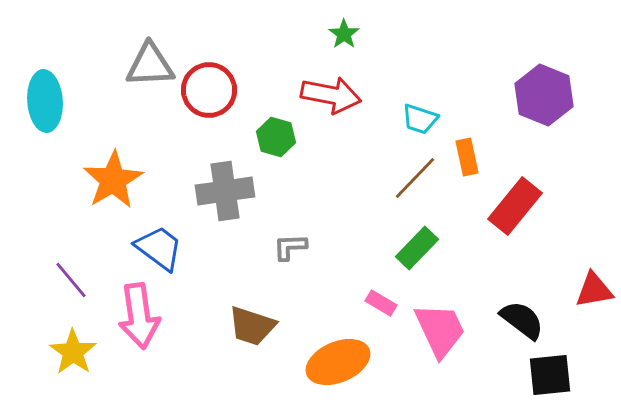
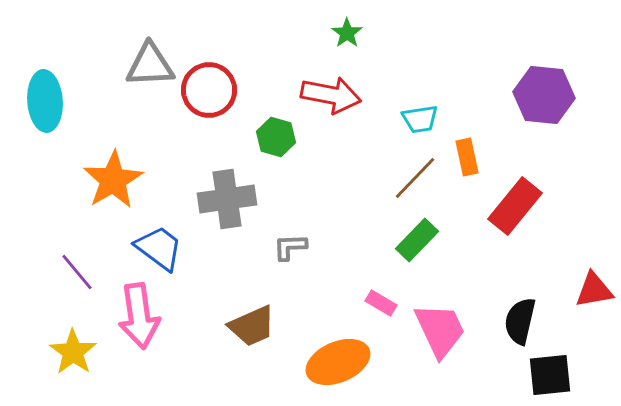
green star: moved 3 px right, 1 px up
purple hexagon: rotated 16 degrees counterclockwise
cyan trapezoid: rotated 27 degrees counterclockwise
gray cross: moved 2 px right, 8 px down
green rectangle: moved 8 px up
purple line: moved 6 px right, 8 px up
black semicircle: moved 2 px left, 1 px down; rotated 114 degrees counterclockwise
brown trapezoid: rotated 42 degrees counterclockwise
